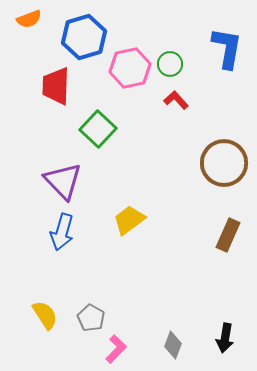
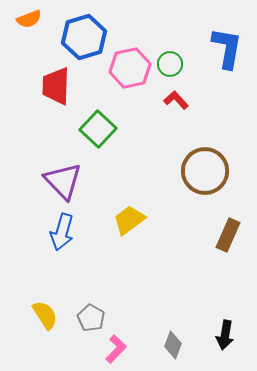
brown circle: moved 19 px left, 8 px down
black arrow: moved 3 px up
